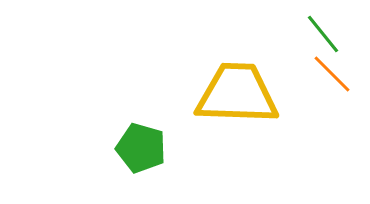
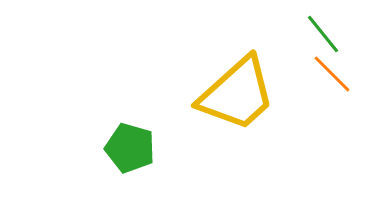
yellow trapezoid: rotated 136 degrees clockwise
green pentagon: moved 11 px left
